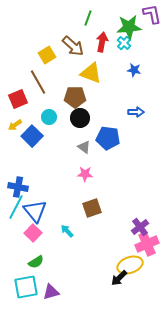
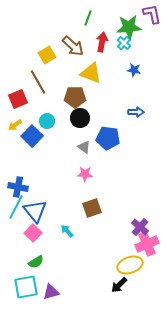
cyan circle: moved 2 px left, 4 px down
purple cross: rotated 12 degrees counterclockwise
black arrow: moved 7 px down
